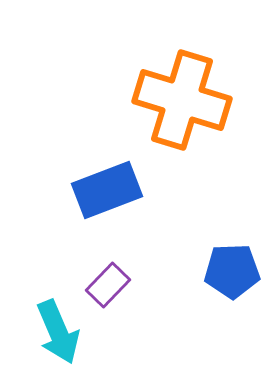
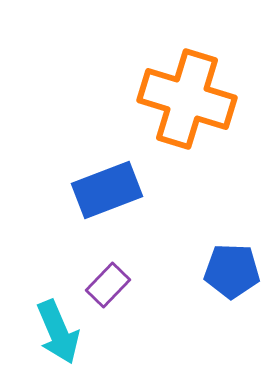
orange cross: moved 5 px right, 1 px up
blue pentagon: rotated 4 degrees clockwise
